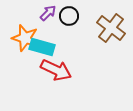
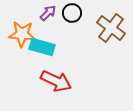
black circle: moved 3 px right, 3 px up
orange star: moved 3 px left, 4 px up; rotated 12 degrees counterclockwise
red arrow: moved 11 px down
